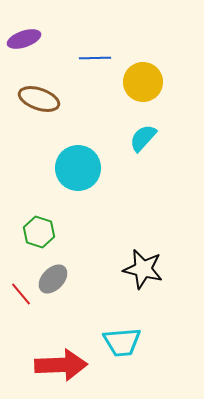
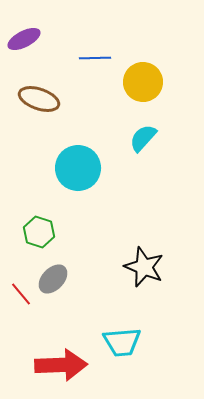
purple ellipse: rotated 8 degrees counterclockwise
black star: moved 1 px right, 2 px up; rotated 9 degrees clockwise
